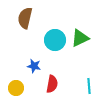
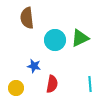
brown semicircle: moved 2 px right; rotated 20 degrees counterclockwise
cyan line: moved 1 px right, 2 px up
